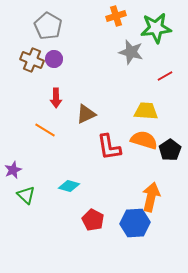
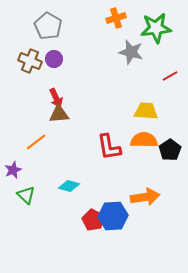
orange cross: moved 2 px down
brown cross: moved 2 px left, 1 px down
red line: moved 5 px right
red arrow: rotated 24 degrees counterclockwise
brown triangle: moved 27 px left; rotated 20 degrees clockwise
orange line: moved 9 px left, 12 px down; rotated 70 degrees counterclockwise
orange semicircle: rotated 16 degrees counterclockwise
orange arrow: moved 6 px left; rotated 68 degrees clockwise
blue hexagon: moved 22 px left, 7 px up
